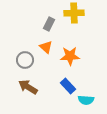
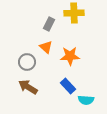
gray circle: moved 2 px right, 2 px down
